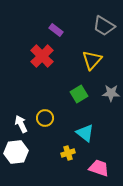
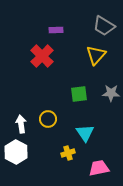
purple rectangle: rotated 40 degrees counterclockwise
yellow triangle: moved 4 px right, 5 px up
green square: rotated 24 degrees clockwise
yellow circle: moved 3 px right, 1 px down
white arrow: rotated 18 degrees clockwise
cyan triangle: rotated 18 degrees clockwise
white hexagon: rotated 25 degrees counterclockwise
pink trapezoid: rotated 30 degrees counterclockwise
